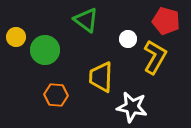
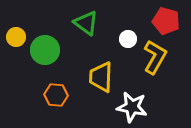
green triangle: moved 3 px down
